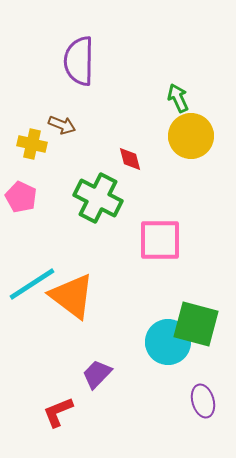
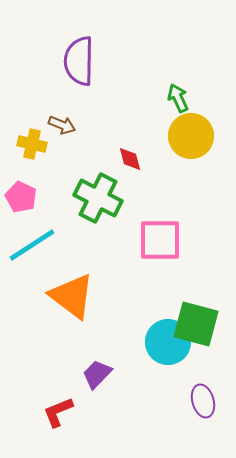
cyan line: moved 39 px up
